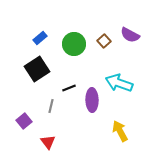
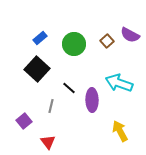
brown square: moved 3 px right
black square: rotated 15 degrees counterclockwise
black line: rotated 64 degrees clockwise
